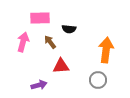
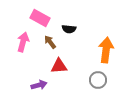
pink rectangle: rotated 30 degrees clockwise
red triangle: moved 2 px left
